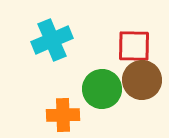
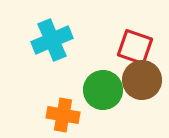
red square: moved 1 px right, 1 px down; rotated 18 degrees clockwise
green circle: moved 1 px right, 1 px down
orange cross: rotated 12 degrees clockwise
